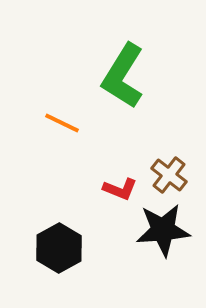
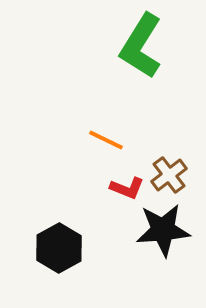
green L-shape: moved 18 px right, 30 px up
orange line: moved 44 px right, 17 px down
brown cross: rotated 15 degrees clockwise
red L-shape: moved 7 px right, 1 px up
